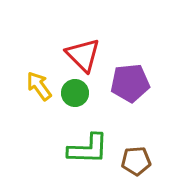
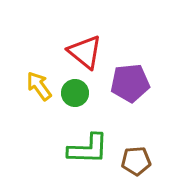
red triangle: moved 2 px right, 3 px up; rotated 6 degrees counterclockwise
